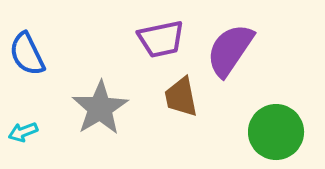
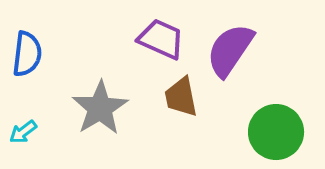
purple trapezoid: rotated 144 degrees counterclockwise
blue semicircle: rotated 147 degrees counterclockwise
cyan arrow: rotated 16 degrees counterclockwise
